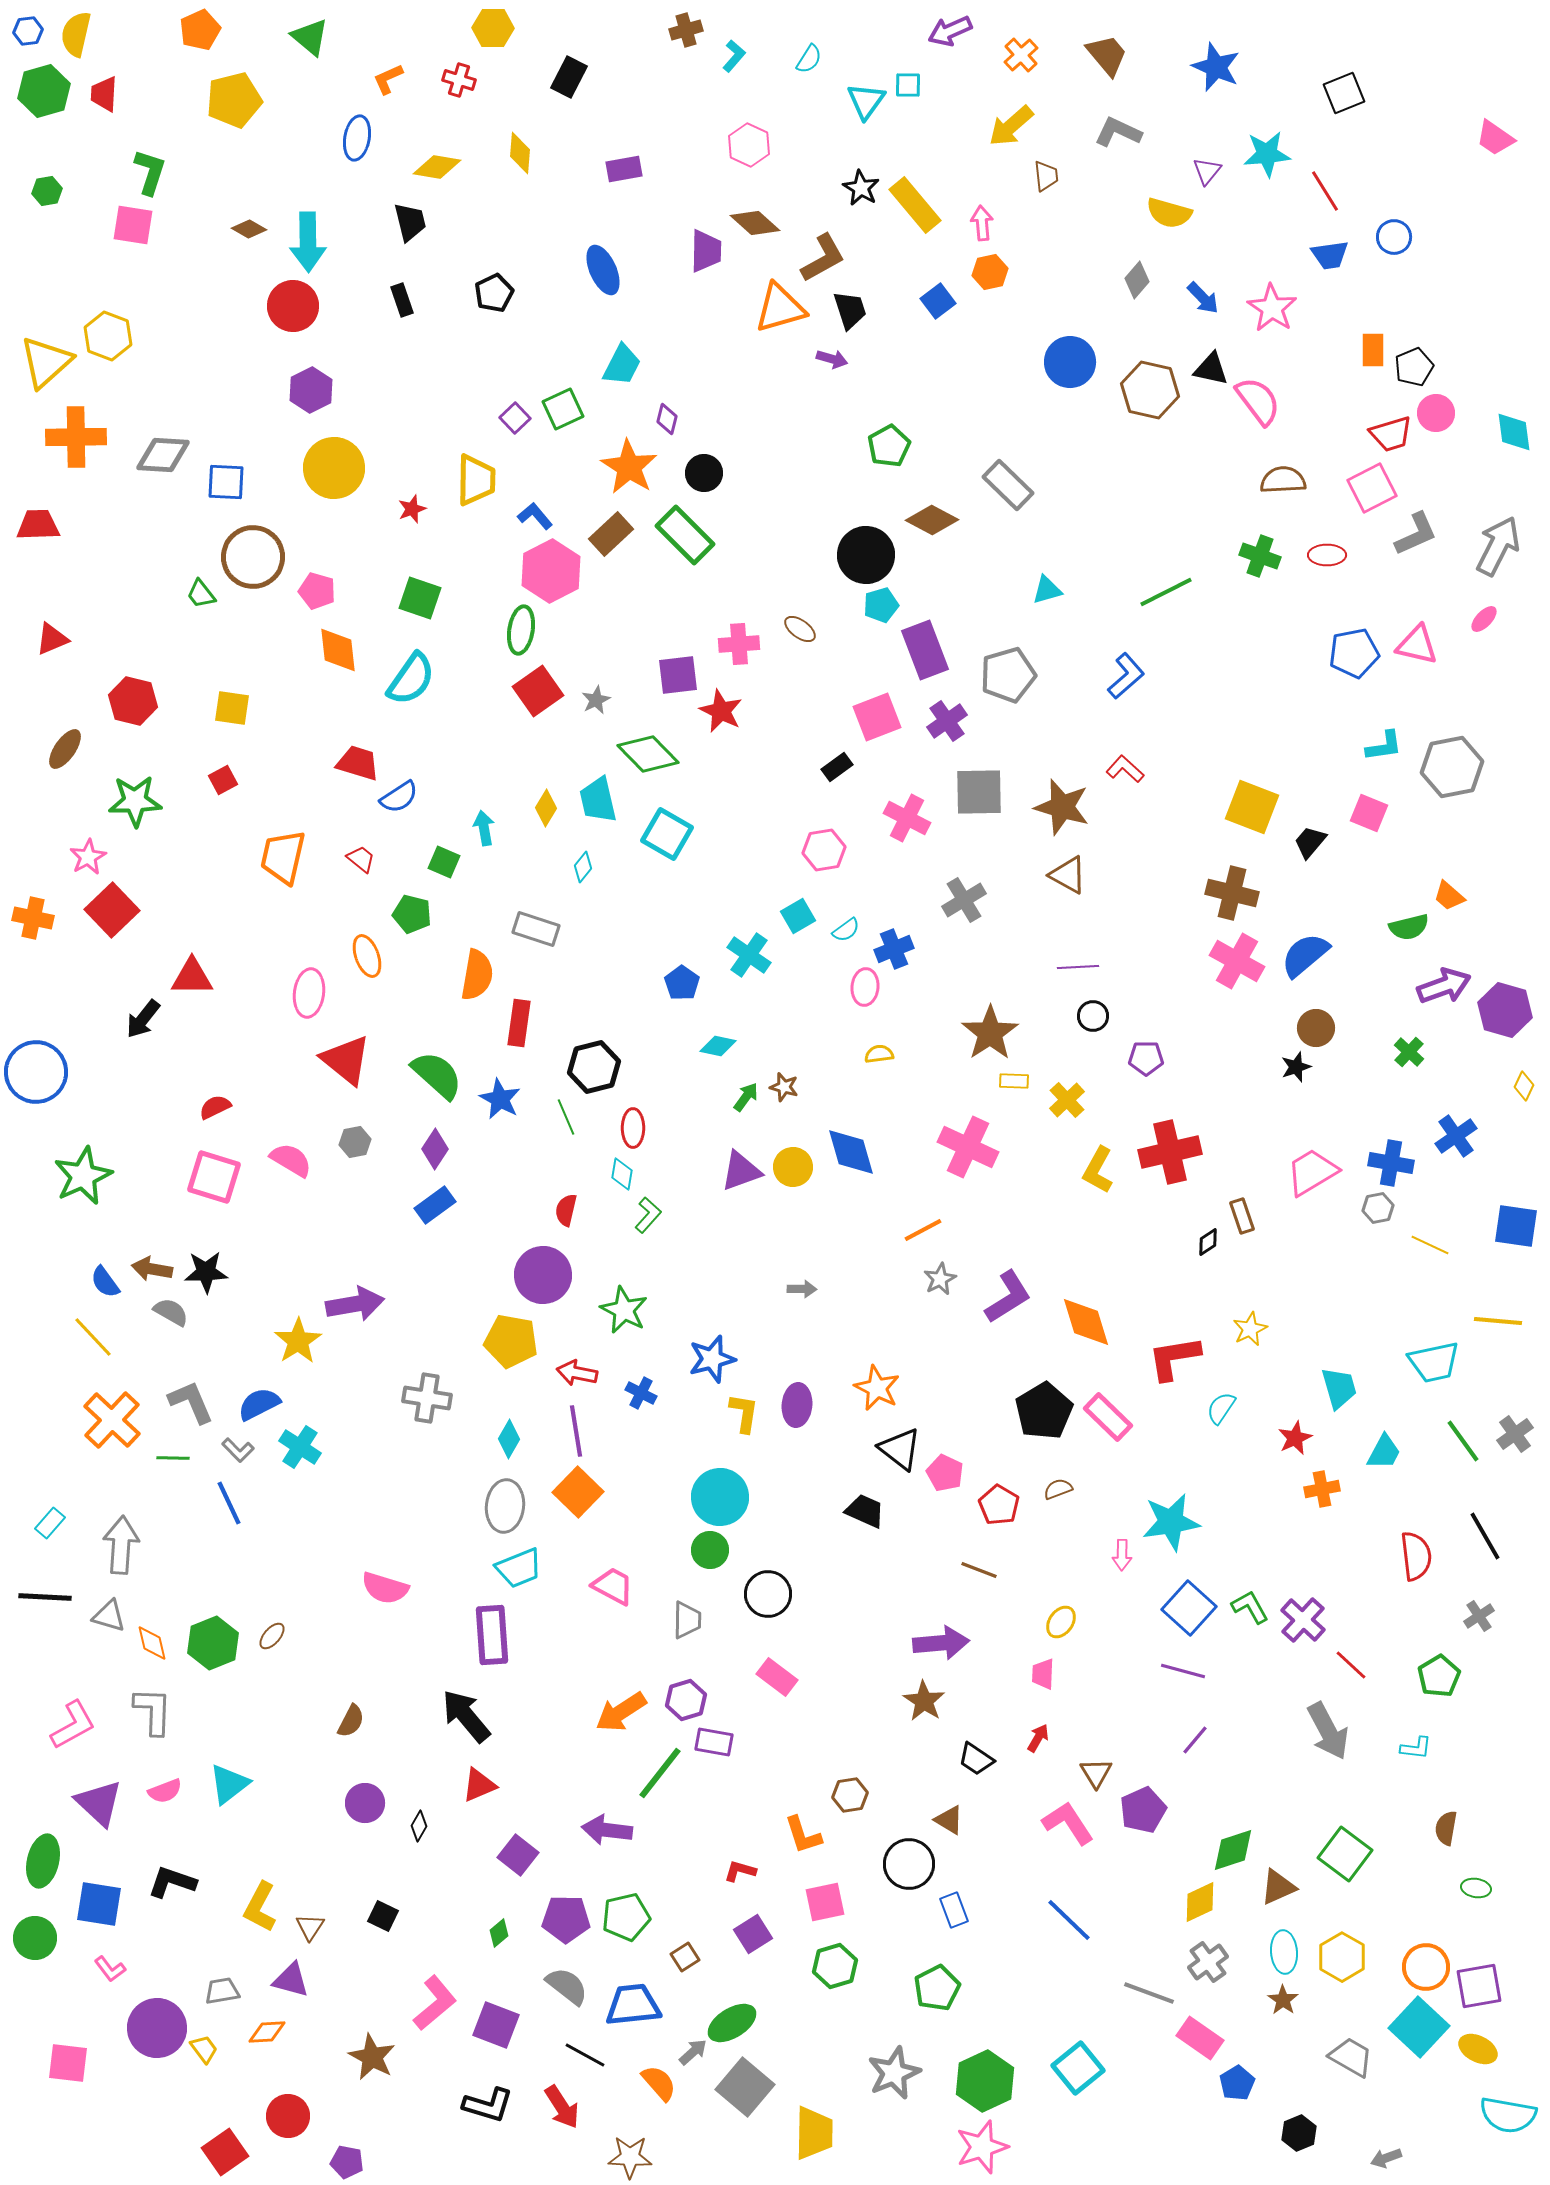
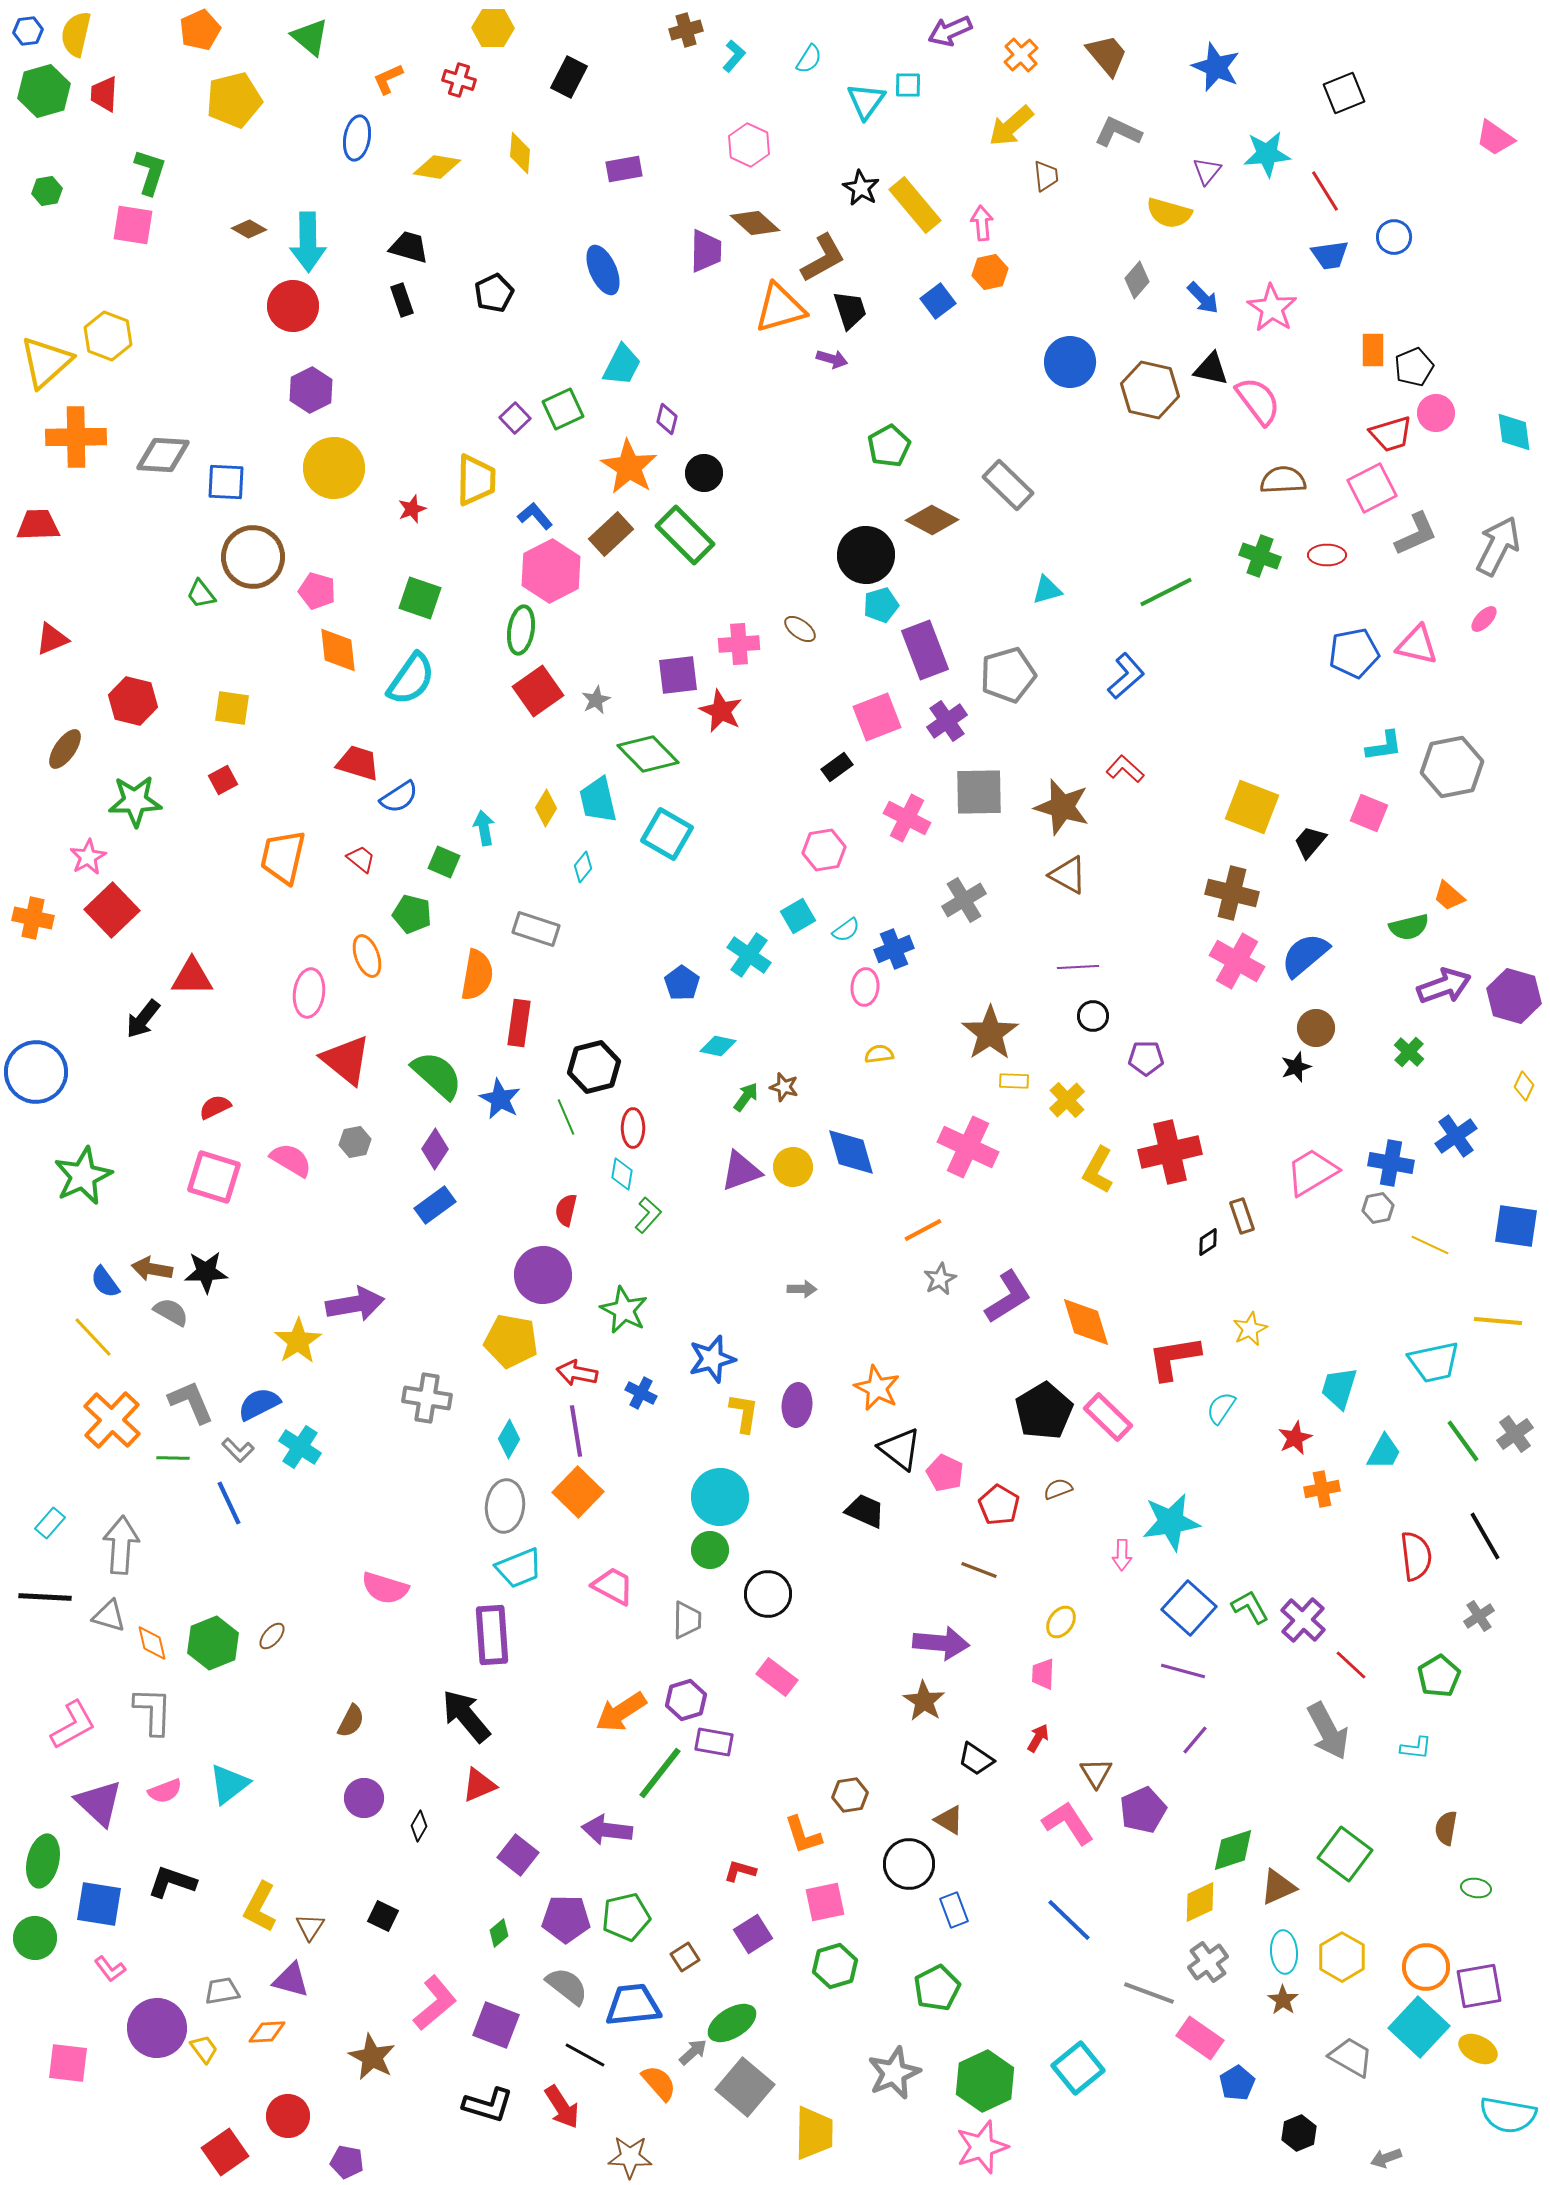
black trapezoid at (410, 222): moved 1 px left, 25 px down; rotated 60 degrees counterclockwise
purple hexagon at (1505, 1010): moved 9 px right, 14 px up
cyan trapezoid at (1339, 1388): rotated 147 degrees counterclockwise
purple arrow at (941, 1643): rotated 10 degrees clockwise
purple circle at (365, 1803): moved 1 px left, 5 px up
